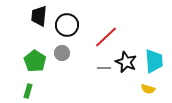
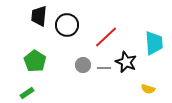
gray circle: moved 21 px right, 12 px down
cyan trapezoid: moved 18 px up
green rectangle: moved 1 px left, 2 px down; rotated 40 degrees clockwise
